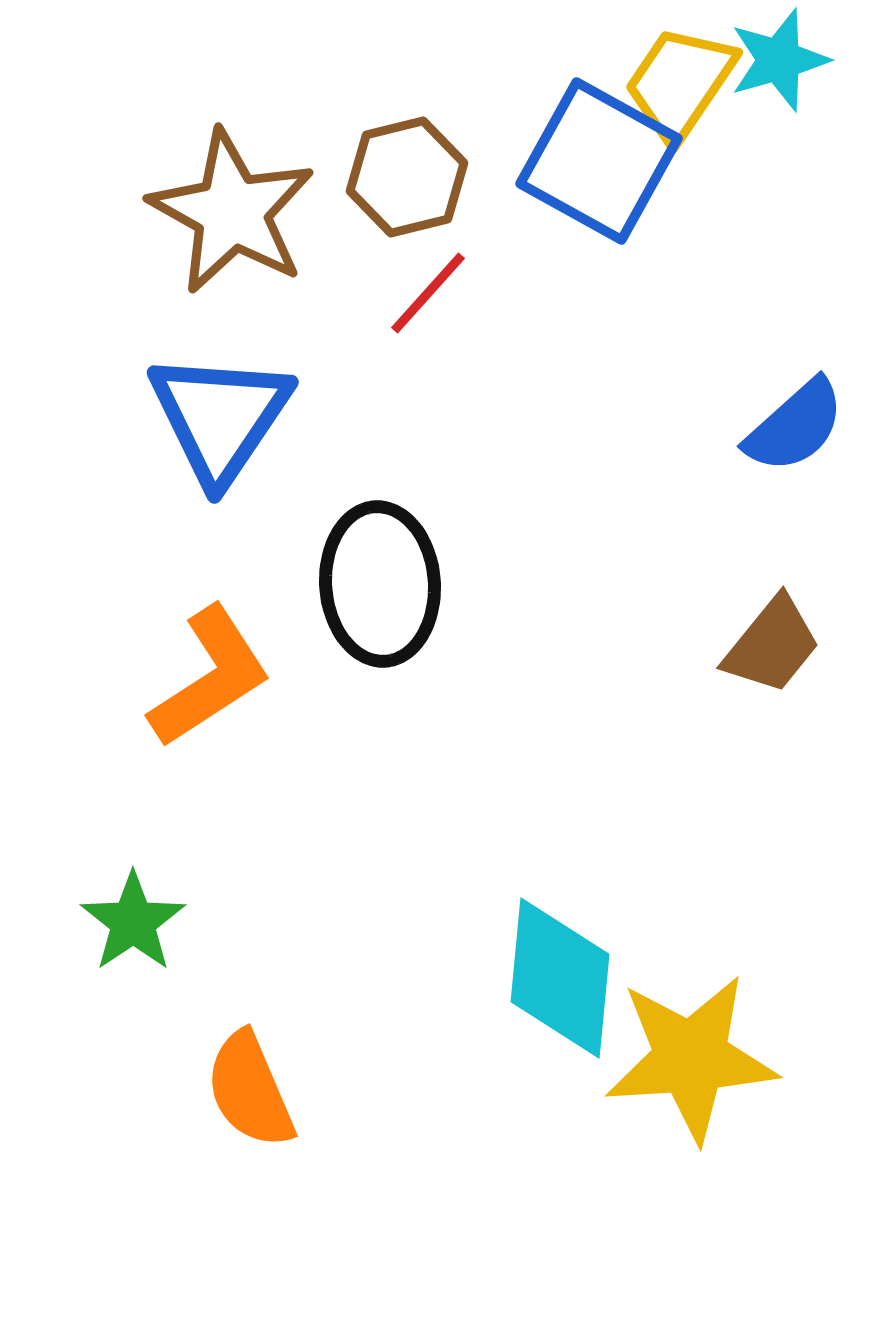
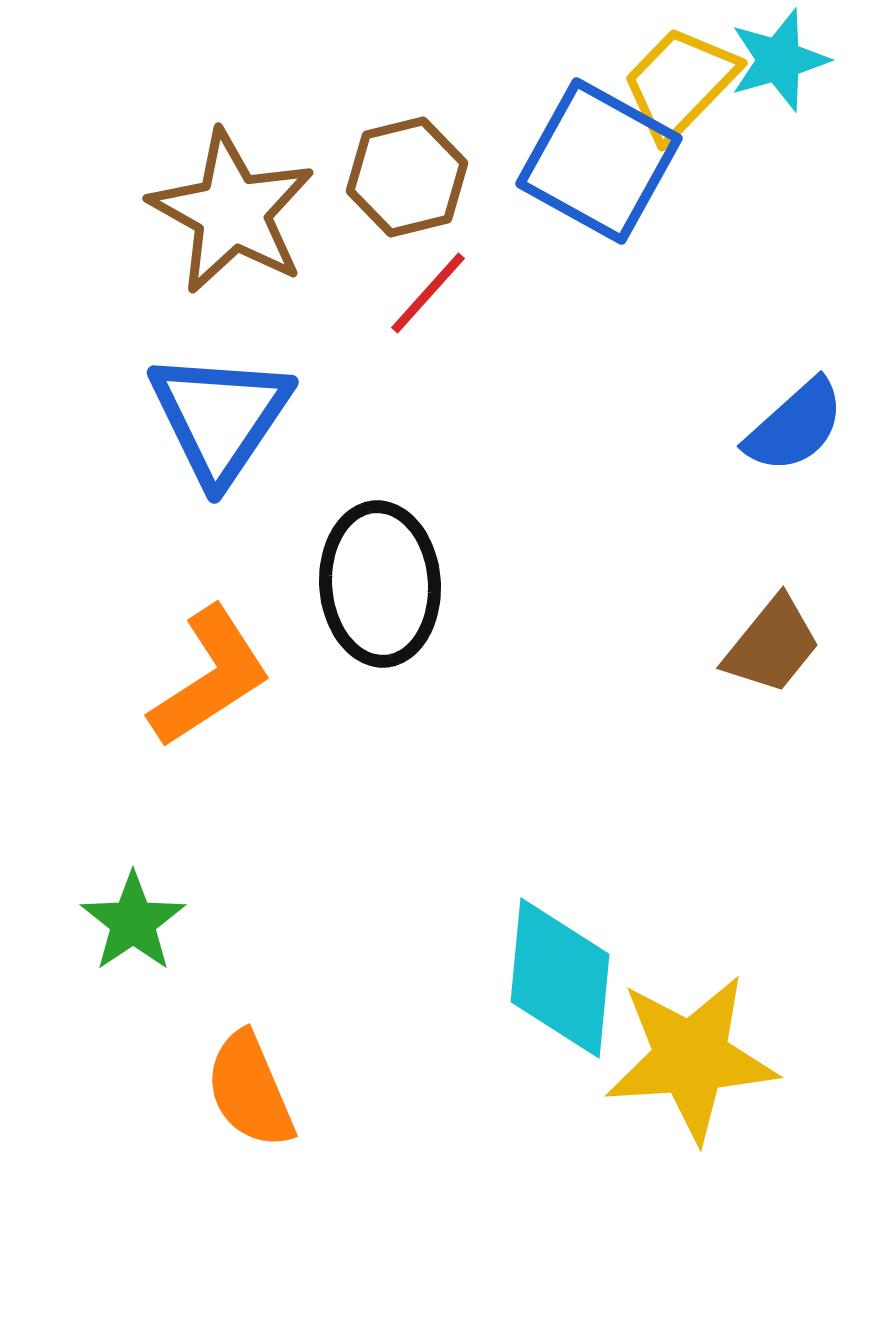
yellow trapezoid: rotated 10 degrees clockwise
